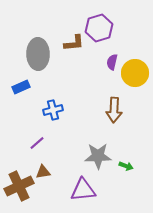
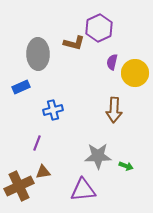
purple hexagon: rotated 8 degrees counterclockwise
brown L-shape: rotated 20 degrees clockwise
purple line: rotated 28 degrees counterclockwise
